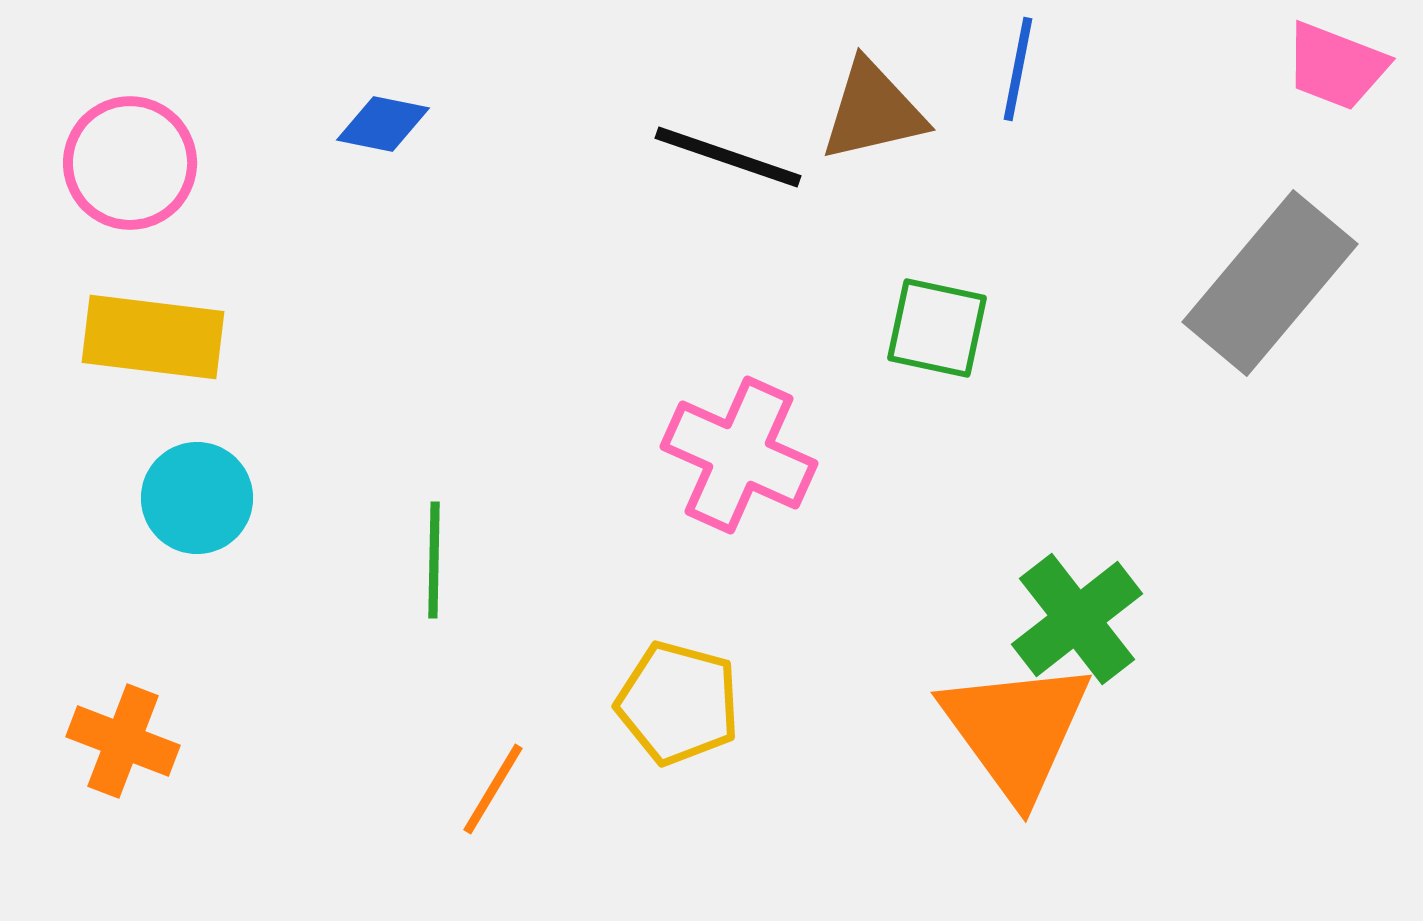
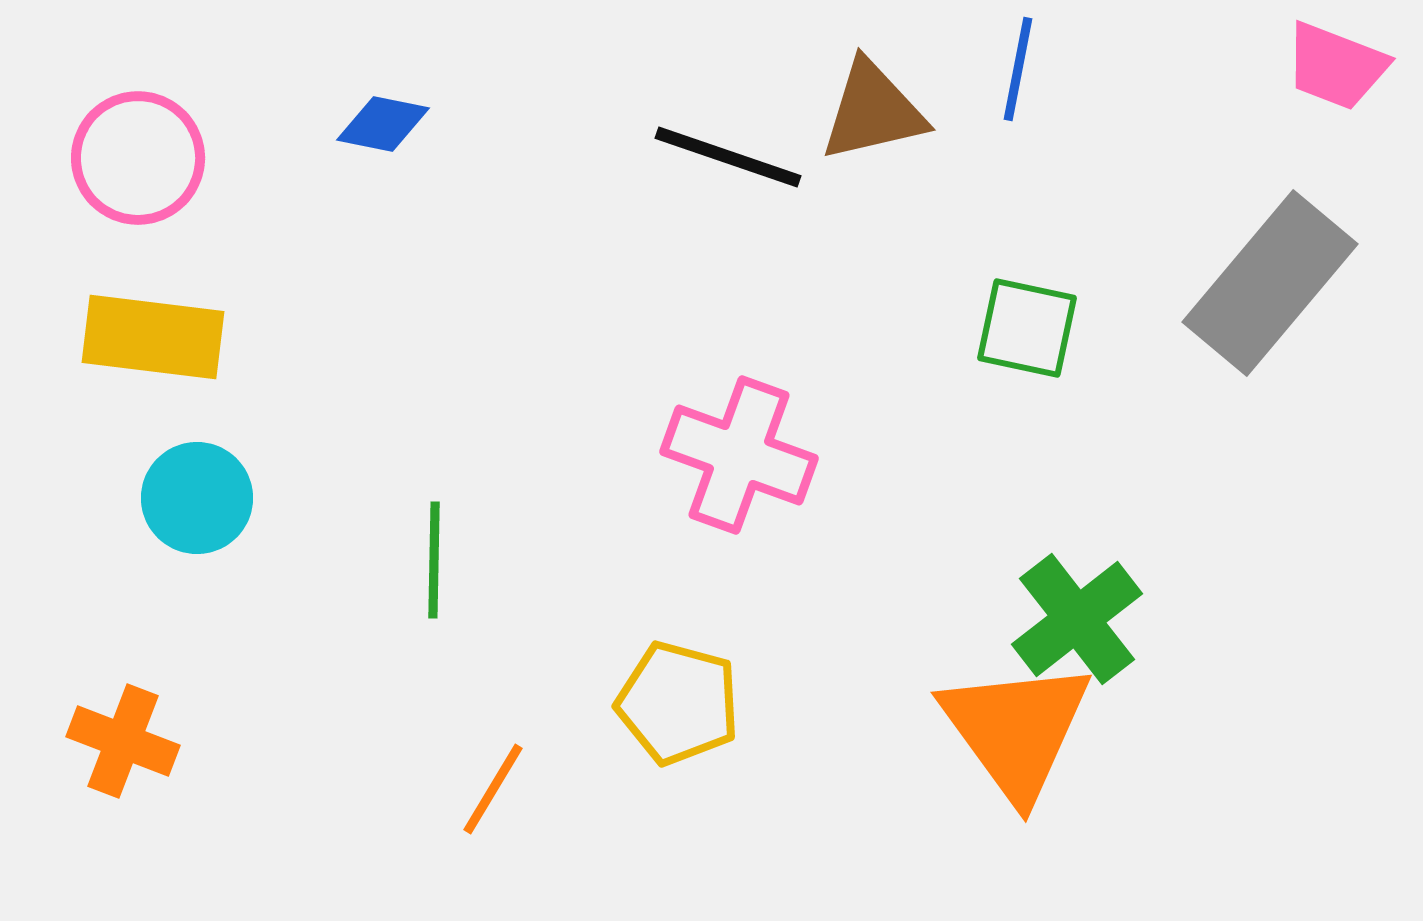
pink circle: moved 8 px right, 5 px up
green square: moved 90 px right
pink cross: rotated 4 degrees counterclockwise
